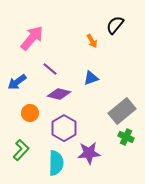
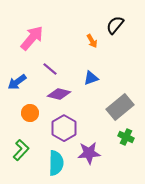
gray rectangle: moved 2 px left, 4 px up
